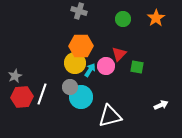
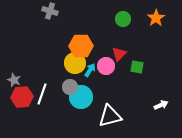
gray cross: moved 29 px left
gray star: moved 1 px left, 4 px down; rotated 24 degrees counterclockwise
